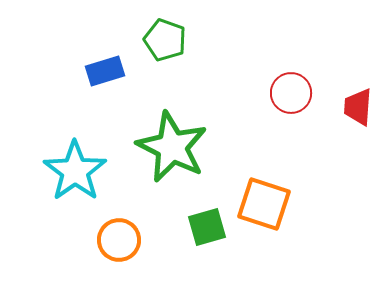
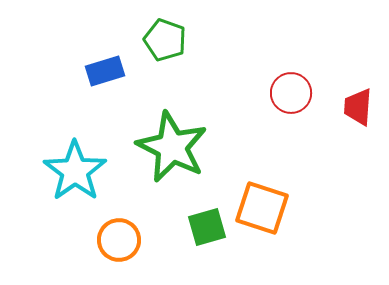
orange square: moved 2 px left, 4 px down
